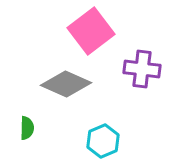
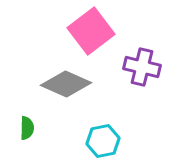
purple cross: moved 2 px up; rotated 6 degrees clockwise
cyan hexagon: rotated 12 degrees clockwise
